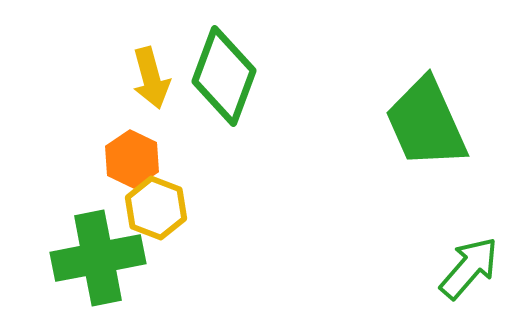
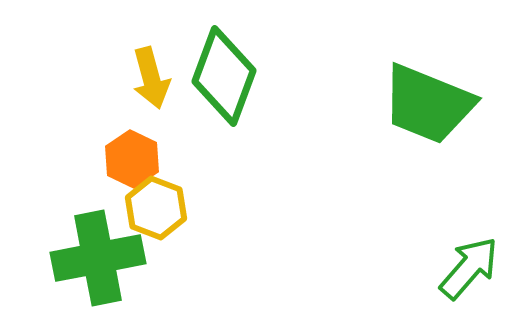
green trapezoid: moved 2 px right, 19 px up; rotated 44 degrees counterclockwise
